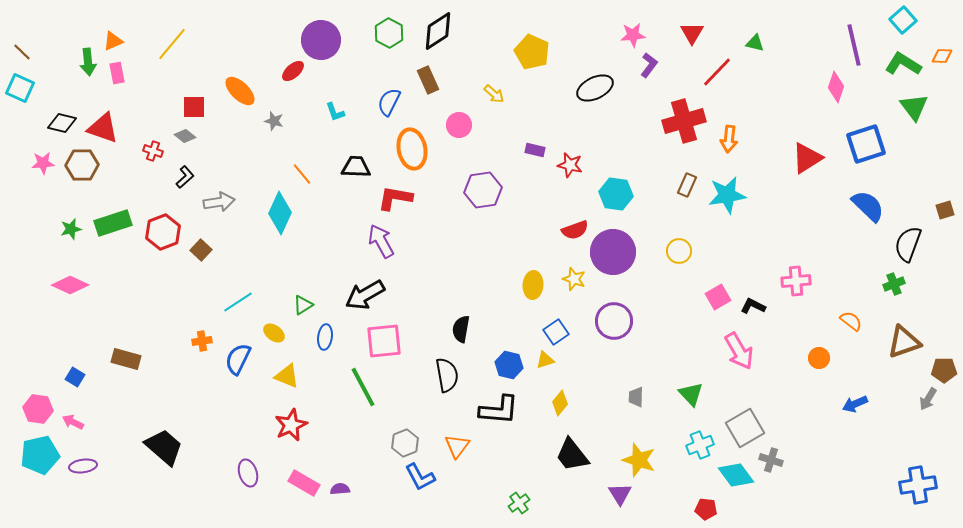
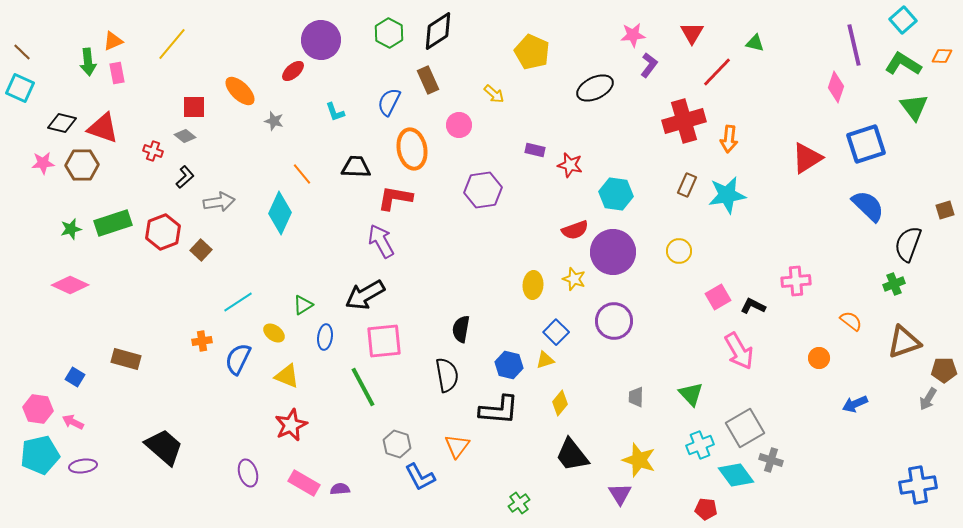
blue square at (556, 332): rotated 10 degrees counterclockwise
gray hexagon at (405, 443): moved 8 px left, 1 px down; rotated 20 degrees counterclockwise
